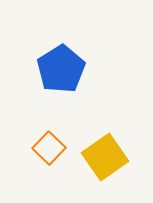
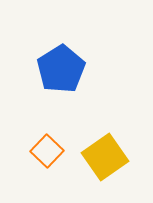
orange square: moved 2 px left, 3 px down
